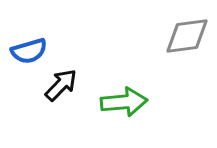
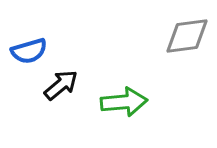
black arrow: rotated 6 degrees clockwise
